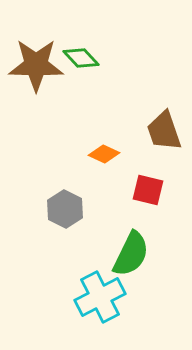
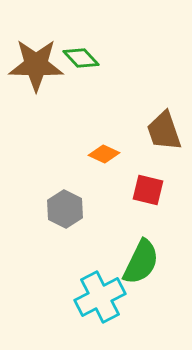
green semicircle: moved 10 px right, 8 px down
